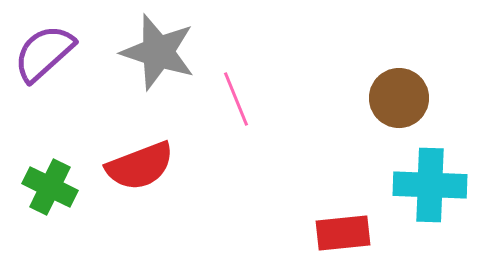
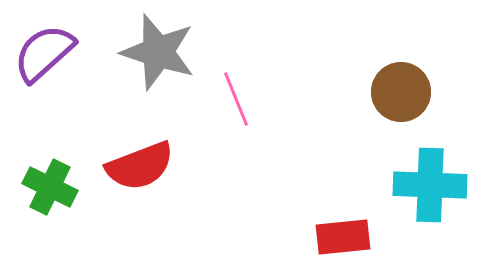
brown circle: moved 2 px right, 6 px up
red rectangle: moved 4 px down
